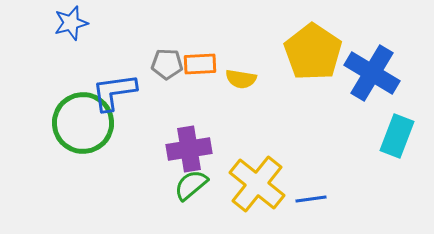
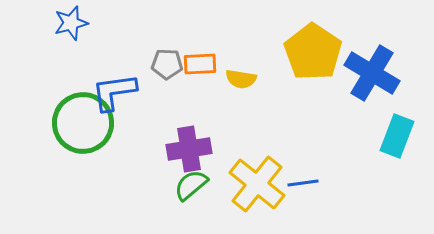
blue line: moved 8 px left, 16 px up
